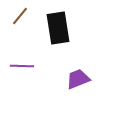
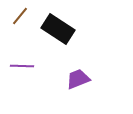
black rectangle: moved 1 px down; rotated 48 degrees counterclockwise
